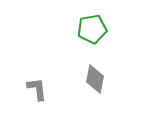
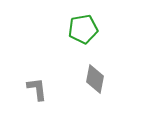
green pentagon: moved 9 px left
